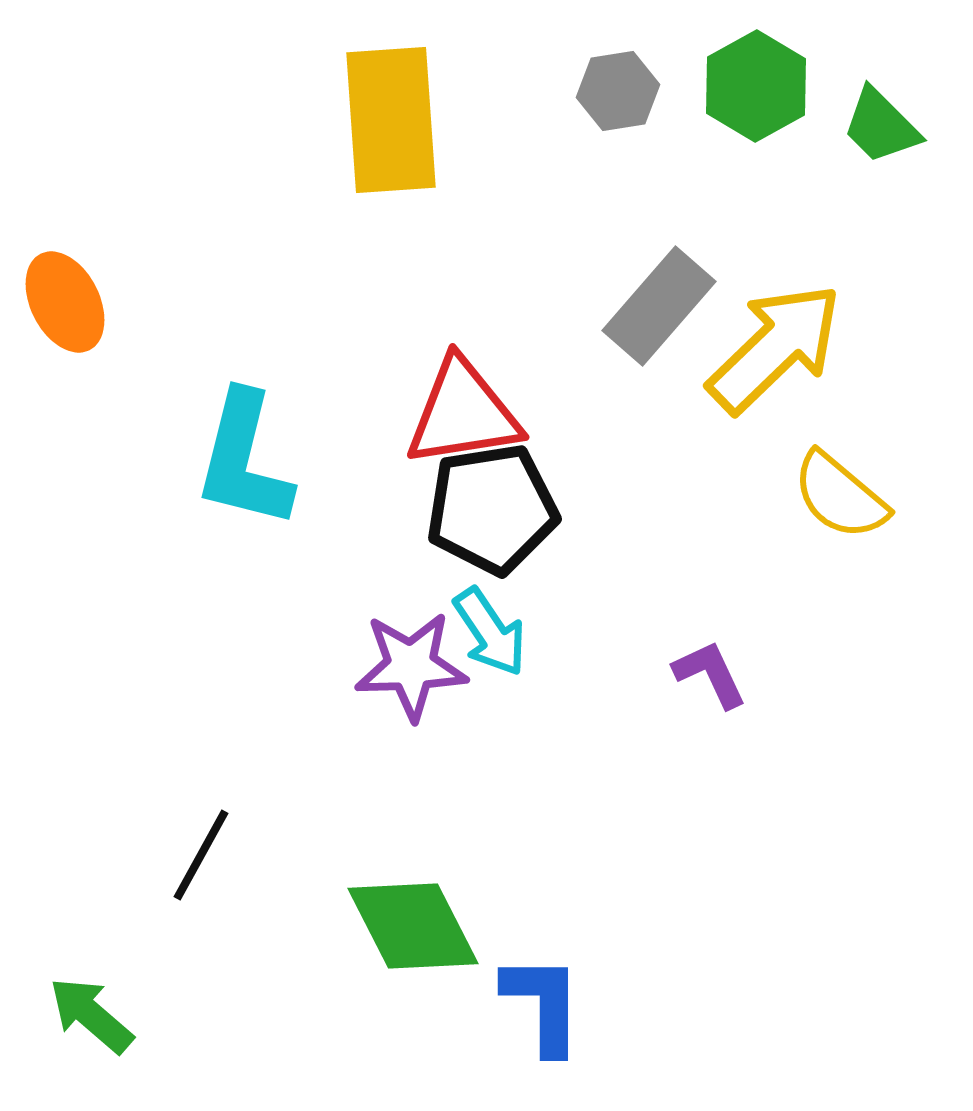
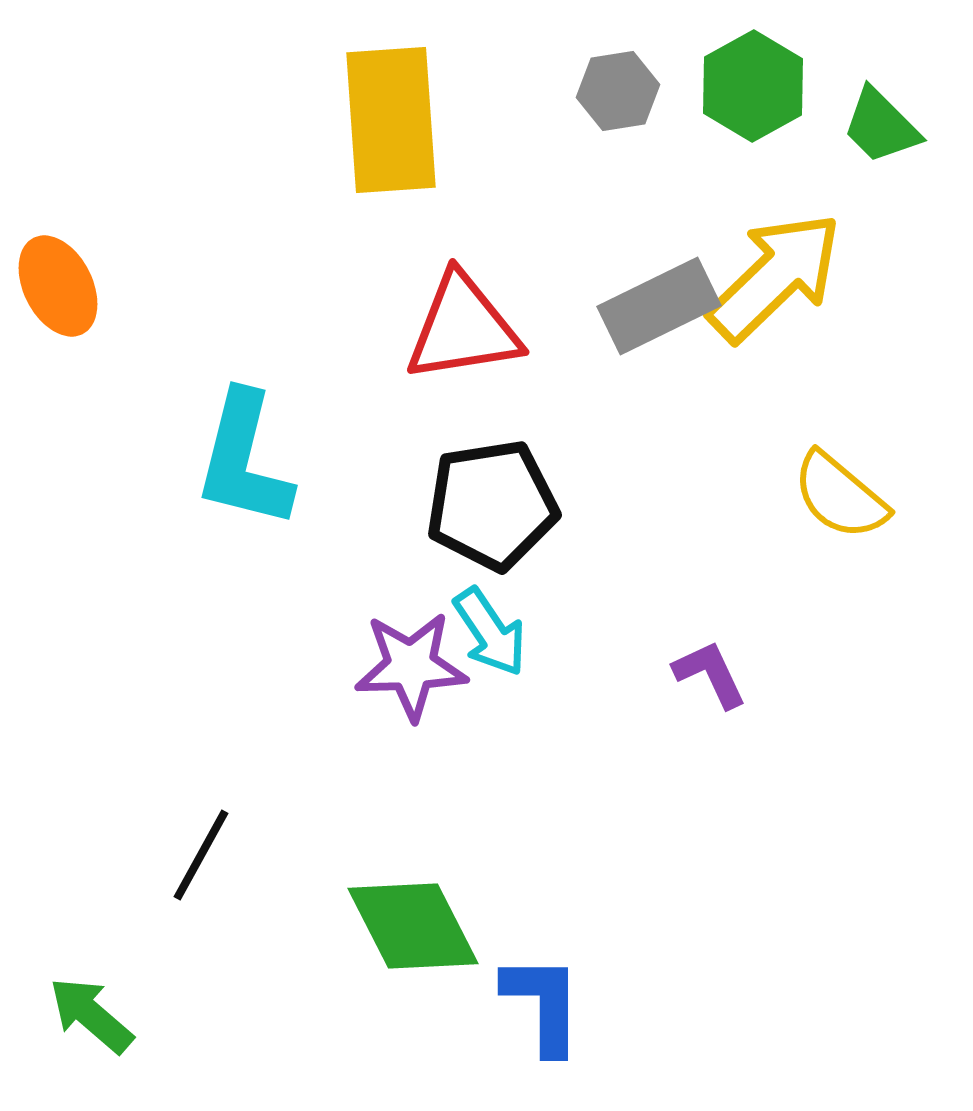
green hexagon: moved 3 px left
orange ellipse: moved 7 px left, 16 px up
gray rectangle: rotated 23 degrees clockwise
yellow arrow: moved 71 px up
red triangle: moved 85 px up
black pentagon: moved 4 px up
